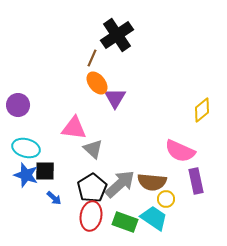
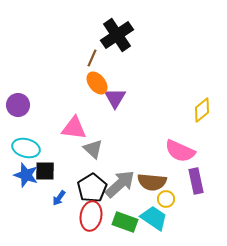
blue arrow: moved 5 px right; rotated 84 degrees clockwise
